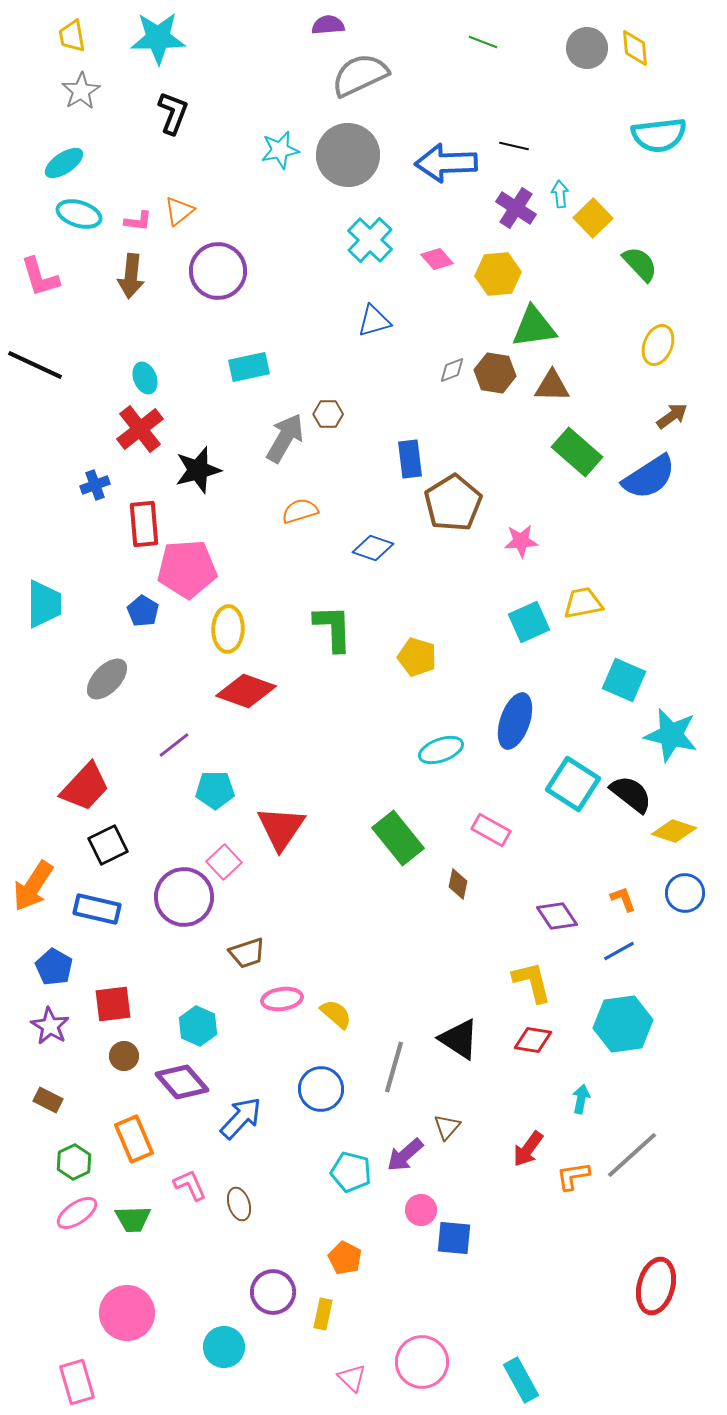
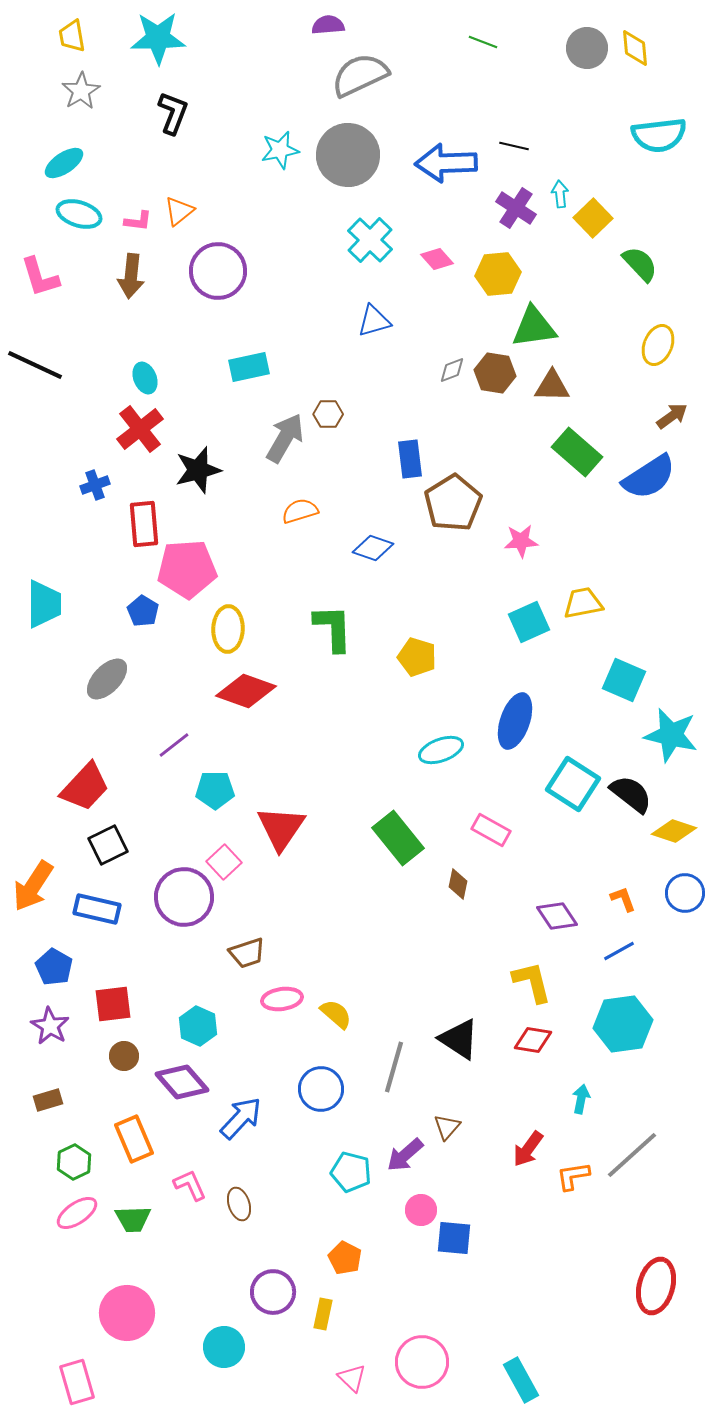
brown rectangle at (48, 1100): rotated 44 degrees counterclockwise
